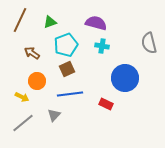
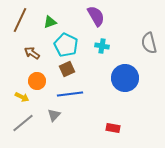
purple semicircle: moved 7 px up; rotated 45 degrees clockwise
cyan pentagon: rotated 25 degrees counterclockwise
red rectangle: moved 7 px right, 24 px down; rotated 16 degrees counterclockwise
